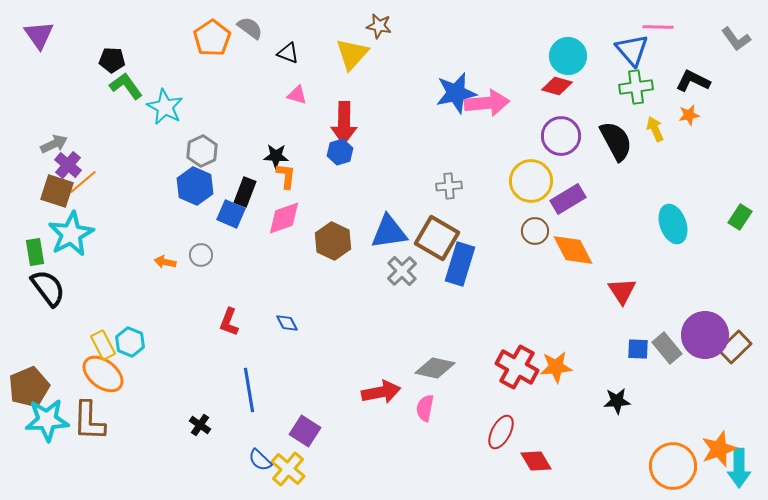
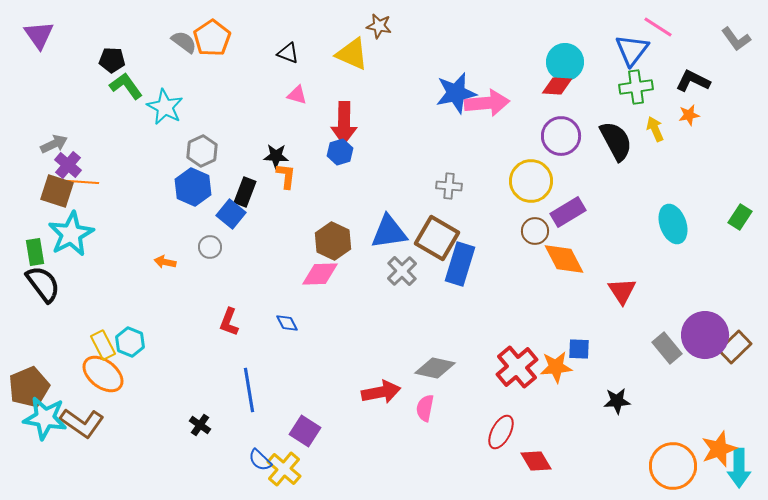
pink line at (658, 27): rotated 32 degrees clockwise
gray semicircle at (250, 28): moved 66 px left, 14 px down
blue triangle at (632, 50): rotated 18 degrees clockwise
yellow triangle at (352, 54): rotated 48 degrees counterclockwise
cyan circle at (568, 56): moved 3 px left, 6 px down
red diamond at (557, 86): rotated 12 degrees counterclockwise
orange line at (83, 182): rotated 44 degrees clockwise
blue hexagon at (195, 186): moved 2 px left, 1 px down
gray cross at (449, 186): rotated 10 degrees clockwise
purple rectangle at (568, 199): moved 13 px down
blue square at (231, 214): rotated 16 degrees clockwise
pink diamond at (284, 218): moved 36 px right, 56 px down; rotated 18 degrees clockwise
orange diamond at (573, 250): moved 9 px left, 9 px down
gray circle at (201, 255): moved 9 px right, 8 px up
black semicircle at (48, 288): moved 5 px left, 4 px up
blue square at (638, 349): moved 59 px left
red cross at (517, 367): rotated 21 degrees clockwise
cyan star at (47, 420): moved 2 px left, 2 px up; rotated 12 degrees clockwise
brown L-shape at (89, 421): moved 7 px left, 2 px down; rotated 57 degrees counterclockwise
yellow cross at (288, 469): moved 4 px left
